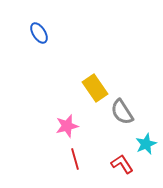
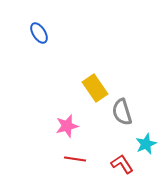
gray semicircle: rotated 16 degrees clockwise
red line: rotated 65 degrees counterclockwise
